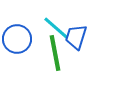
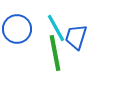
cyan line: rotated 20 degrees clockwise
blue circle: moved 10 px up
